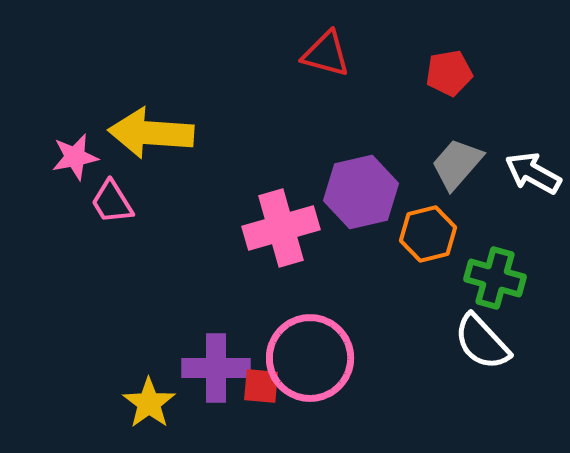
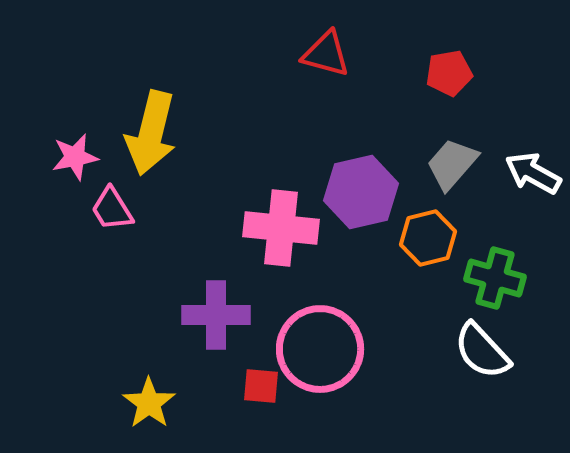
yellow arrow: rotated 80 degrees counterclockwise
gray trapezoid: moved 5 px left
pink trapezoid: moved 7 px down
pink cross: rotated 22 degrees clockwise
orange hexagon: moved 4 px down
white semicircle: moved 9 px down
pink circle: moved 10 px right, 9 px up
purple cross: moved 53 px up
